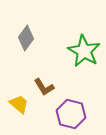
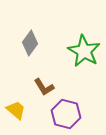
gray diamond: moved 4 px right, 5 px down
yellow trapezoid: moved 3 px left, 6 px down
purple hexagon: moved 5 px left
